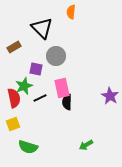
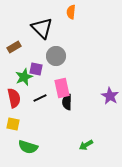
green star: moved 9 px up
yellow square: rotated 32 degrees clockwise
